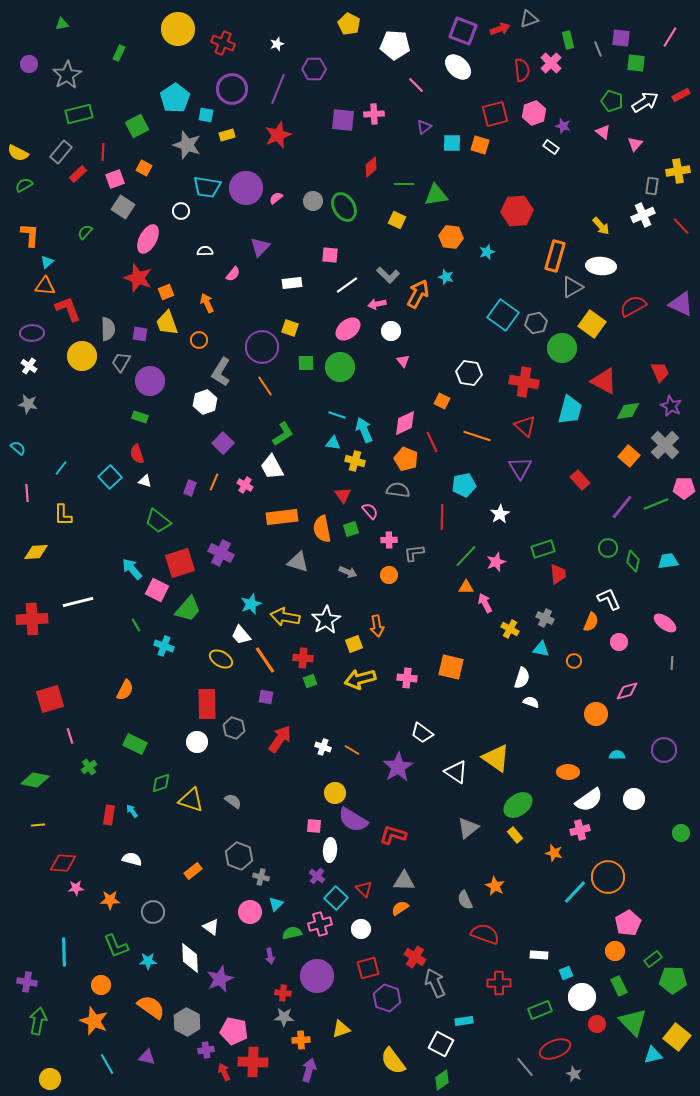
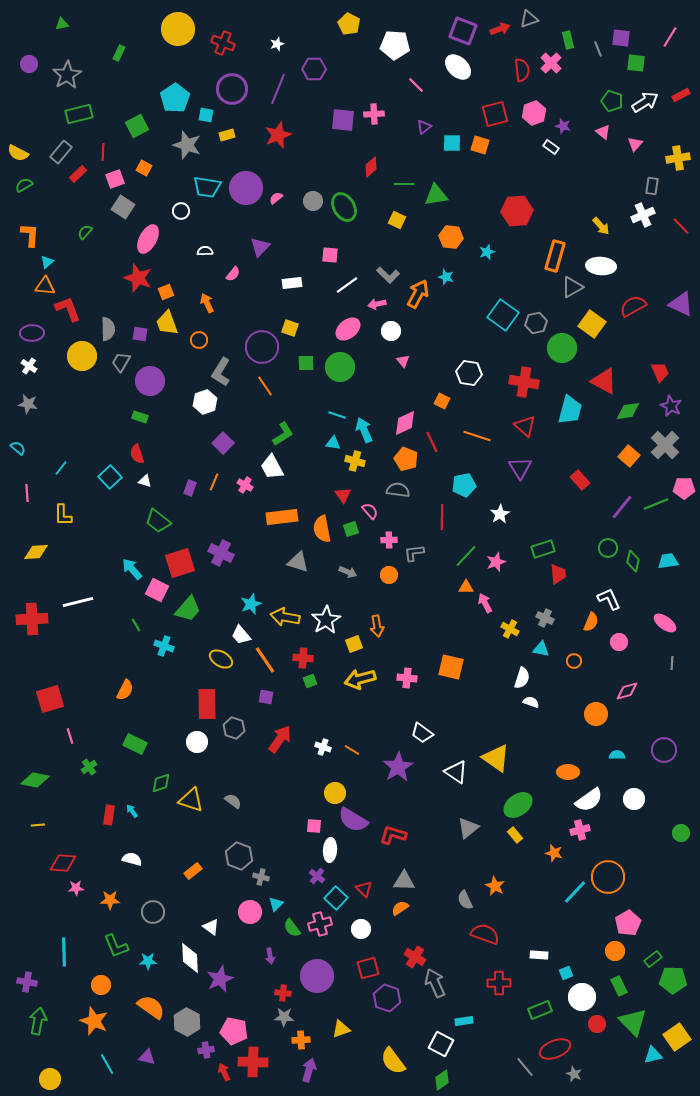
yellow cross at (678, 171): moved 13 px up
green semicircle at (292, 933): moved 5 px up; rotated 114 degrees counterclockwise
yellow square at (677, 1037): rotated 16 degrees clockwise
